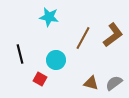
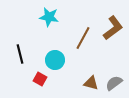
brown L-shape: moved 7 px up
cyan circle: moved 1 px left
